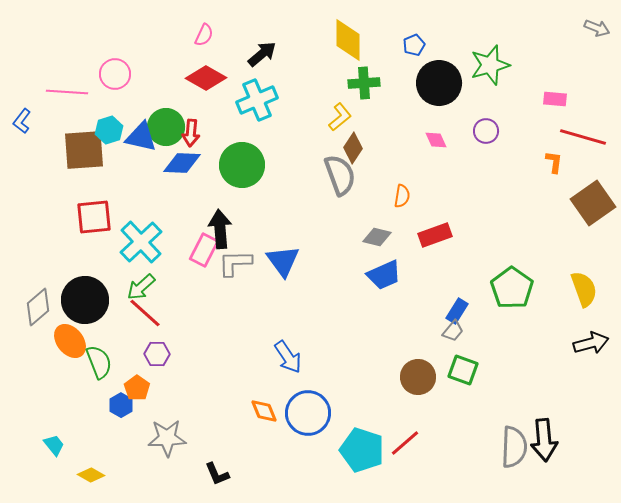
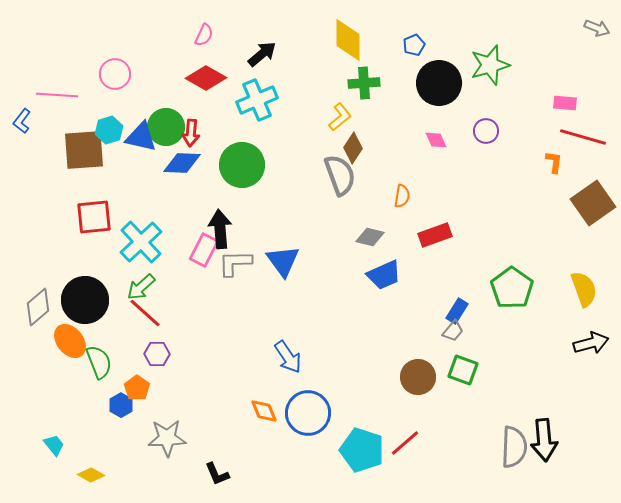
pink line at (67, 92): moved 10 px left, 3 px down
pink rectangle at (555, 99): moved 10 px right, 4 px down
gray diamond at (377, 237): moved 7 px left
